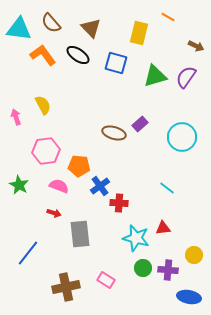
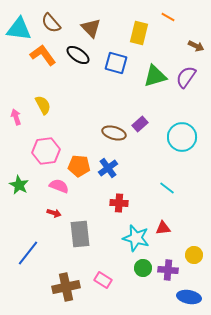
blue cross: moved 8 px right, 18 px up
pink rectangle: moved 3 px left
